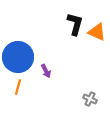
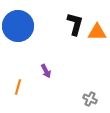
orange triangle: rotated 24 degrees counterclockwise
blue circle: moved 31 px up
